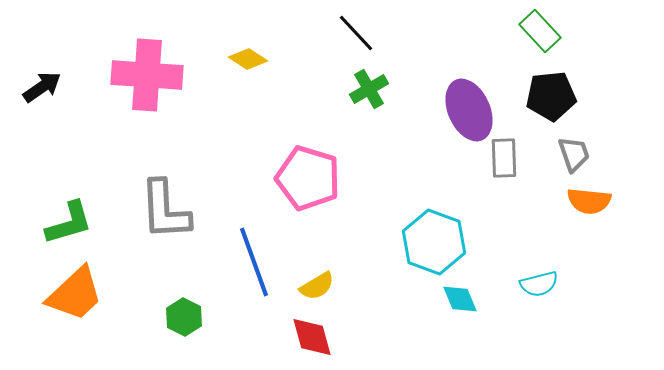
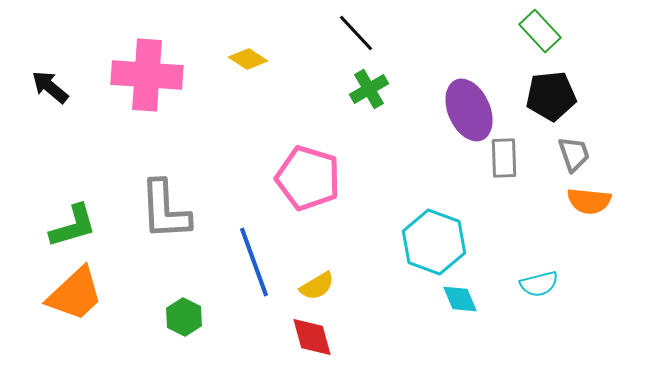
black arrow: moved 8 px right; rotated 105 degrees counterclockwise
green L-shape: moved 4 px right, 3 px down
